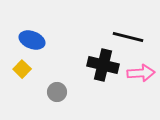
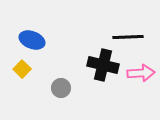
black line: rotated 16 degrees counterclockwise
gray circle: moved 4 px right, 4 px up
